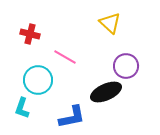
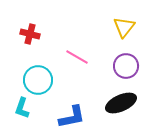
yellow triangle: moved 14 px right, 4 px down; rotated 25 degrees clockwise
pink line: moved 12 px right
black ellipse: moved 15 px right, 11 px down
